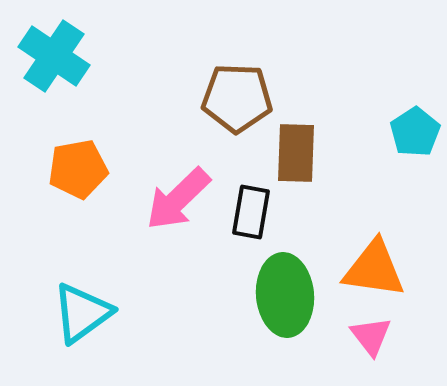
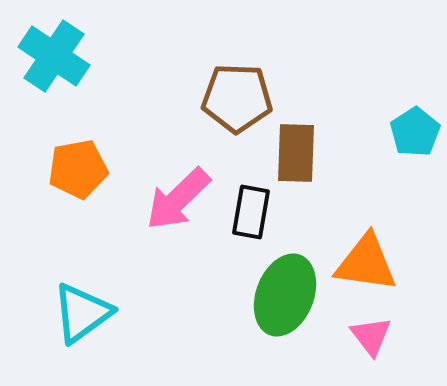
orange triangle: moved 8 px left, 6 px up
green ellipse: rotated 26 degrees clockwise
